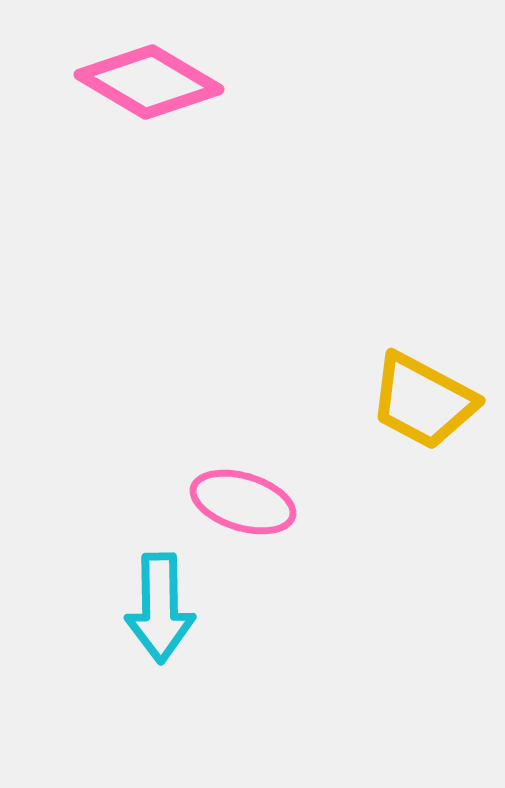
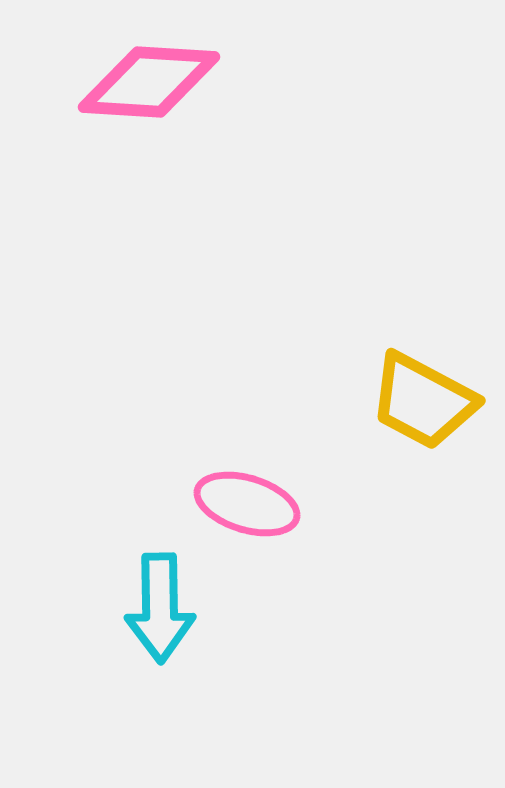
pink diamond: rotated 27 degrees counterclockwise
pink ellipse: moved 4 px right, 2 px down
